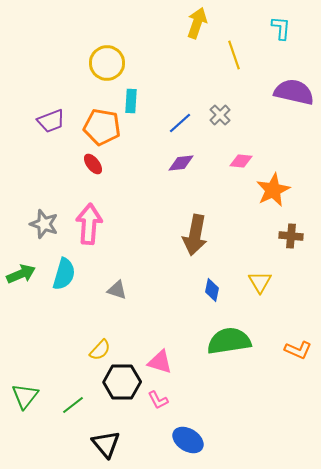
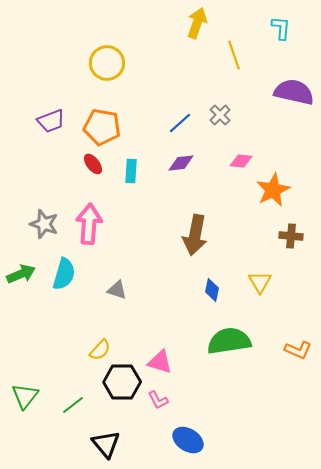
cyan rectangle: moved 70 px down
